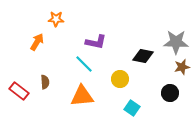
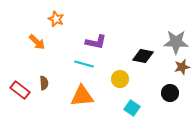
orange star: rotated 21 degrees clockwise
orange arrow: rotated 102 degrees clockwise
cyan line: rotated 30 degrees counterclockwise
brown semicircle: moved 1 px left, 1 px down
red rectangle: moved 1 px right, 1 px up
